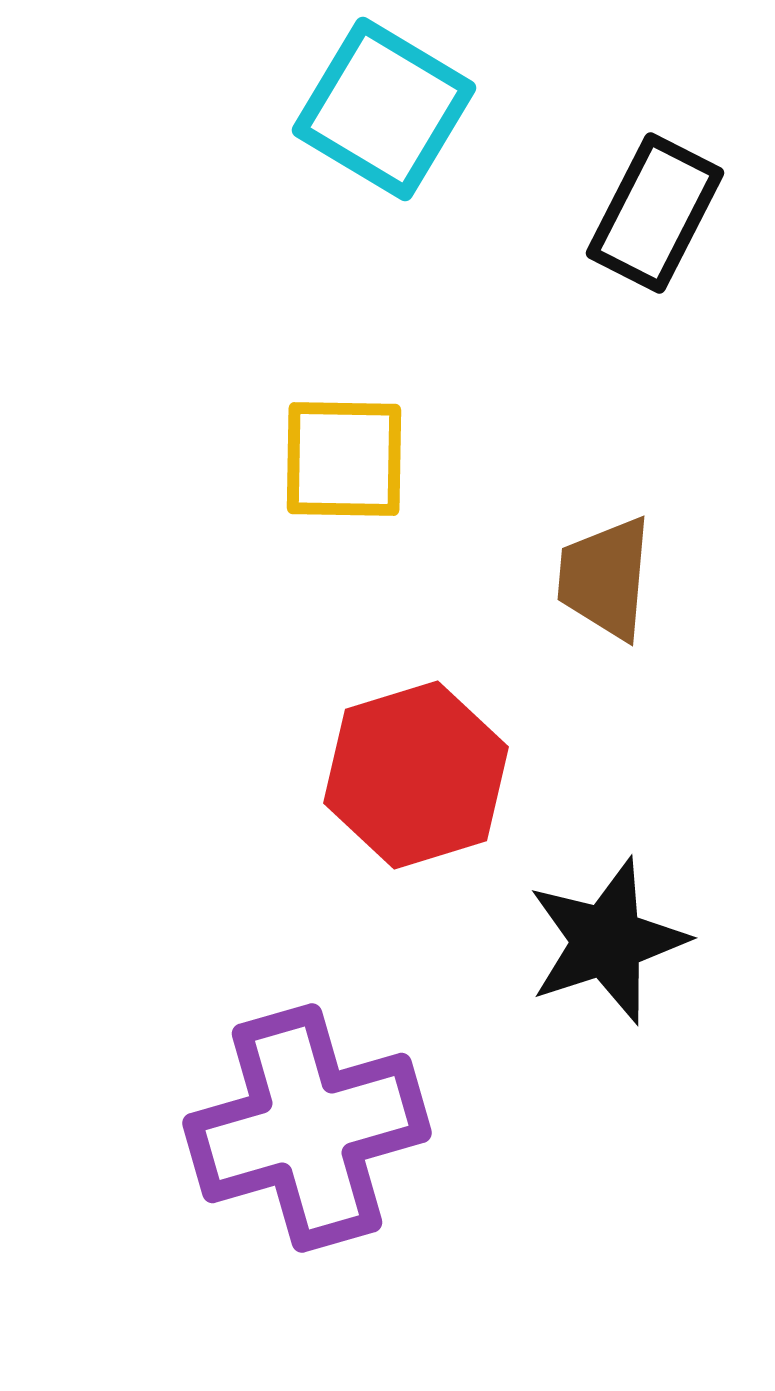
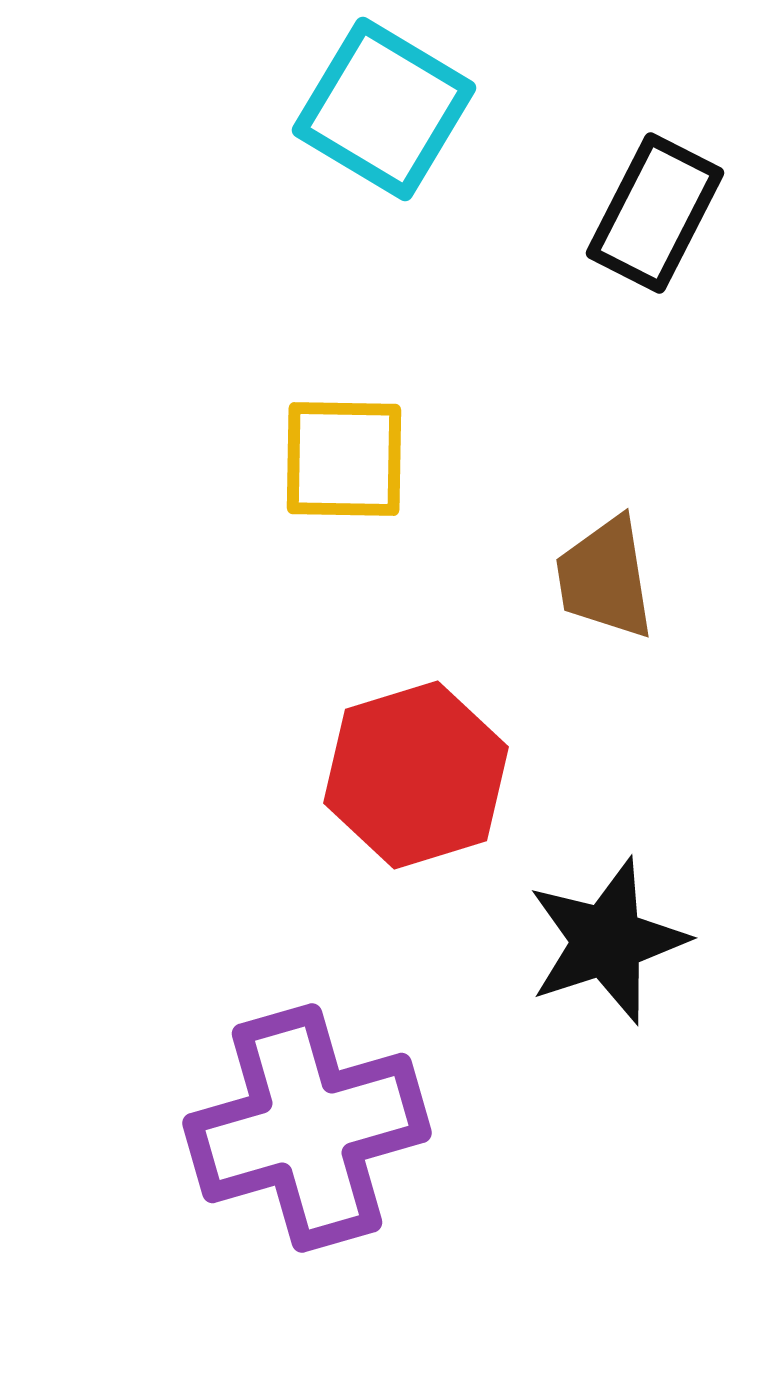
brown trapezoid: rotated 14 degrees counterclockwise
